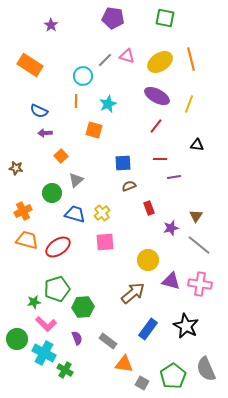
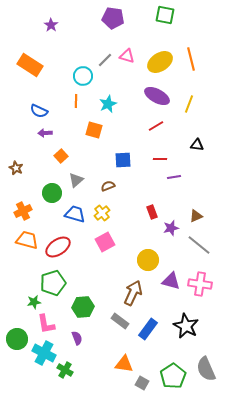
green square at (165, 18): moved 3 px up
red line at (156, 126): rotated 21 degrees clockwise
blue square at (123, 163): moved 3 px up
brown star at (16, 168): rotated 16 degrees clockwise
brown semicircle at (129, 186): moved 21 px left
red rectangle at (149, 208): moved 3 px right, 4 px down
brown triangle at (196, 216): rotated 32 degrees clockwise
pink square at (105, 242): rotated 24 degrees counterclockwise
green pentagon at (57, 289): moved 4 px left, 6 px up
brown arrow at (133, 293): rotated 25 degrees counterclockwise
pink L-shape at (46, 324): rotated 35 degrees clockwise
gray rectangle at (108, 341): moved 12 px right, 20 px up
